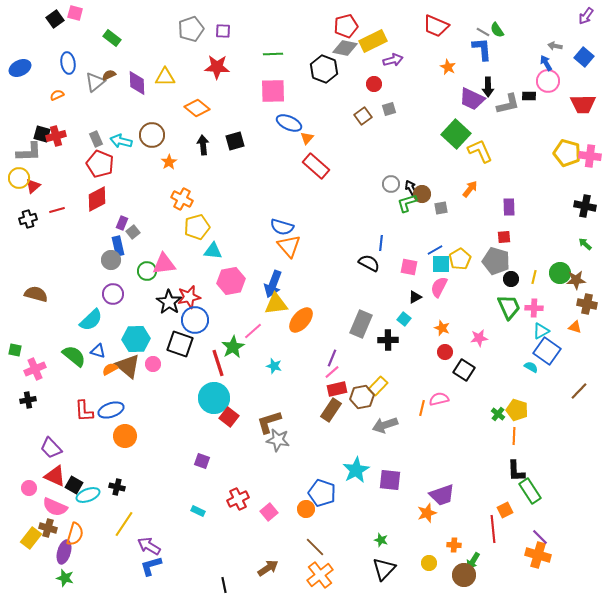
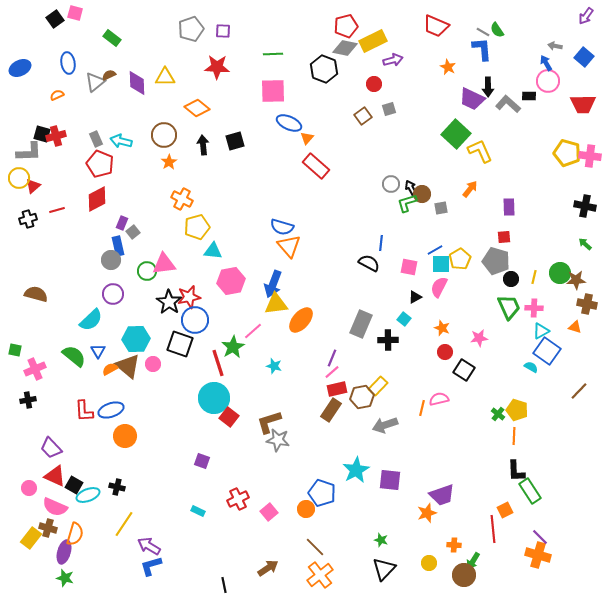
gray L-shape at (508, 104): rotated 125 degrees counterclockwise
brown circle at (152, 135): moved 12 px right
blue triangle at (98, 351): rotated 42 degrees clockwise
